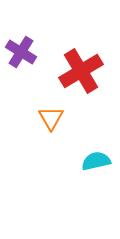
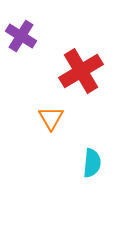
purple cross: moved 16 px up
cyan semicircle: moved 4 px left, 2 px down; rotated 108 degrees clockwise
